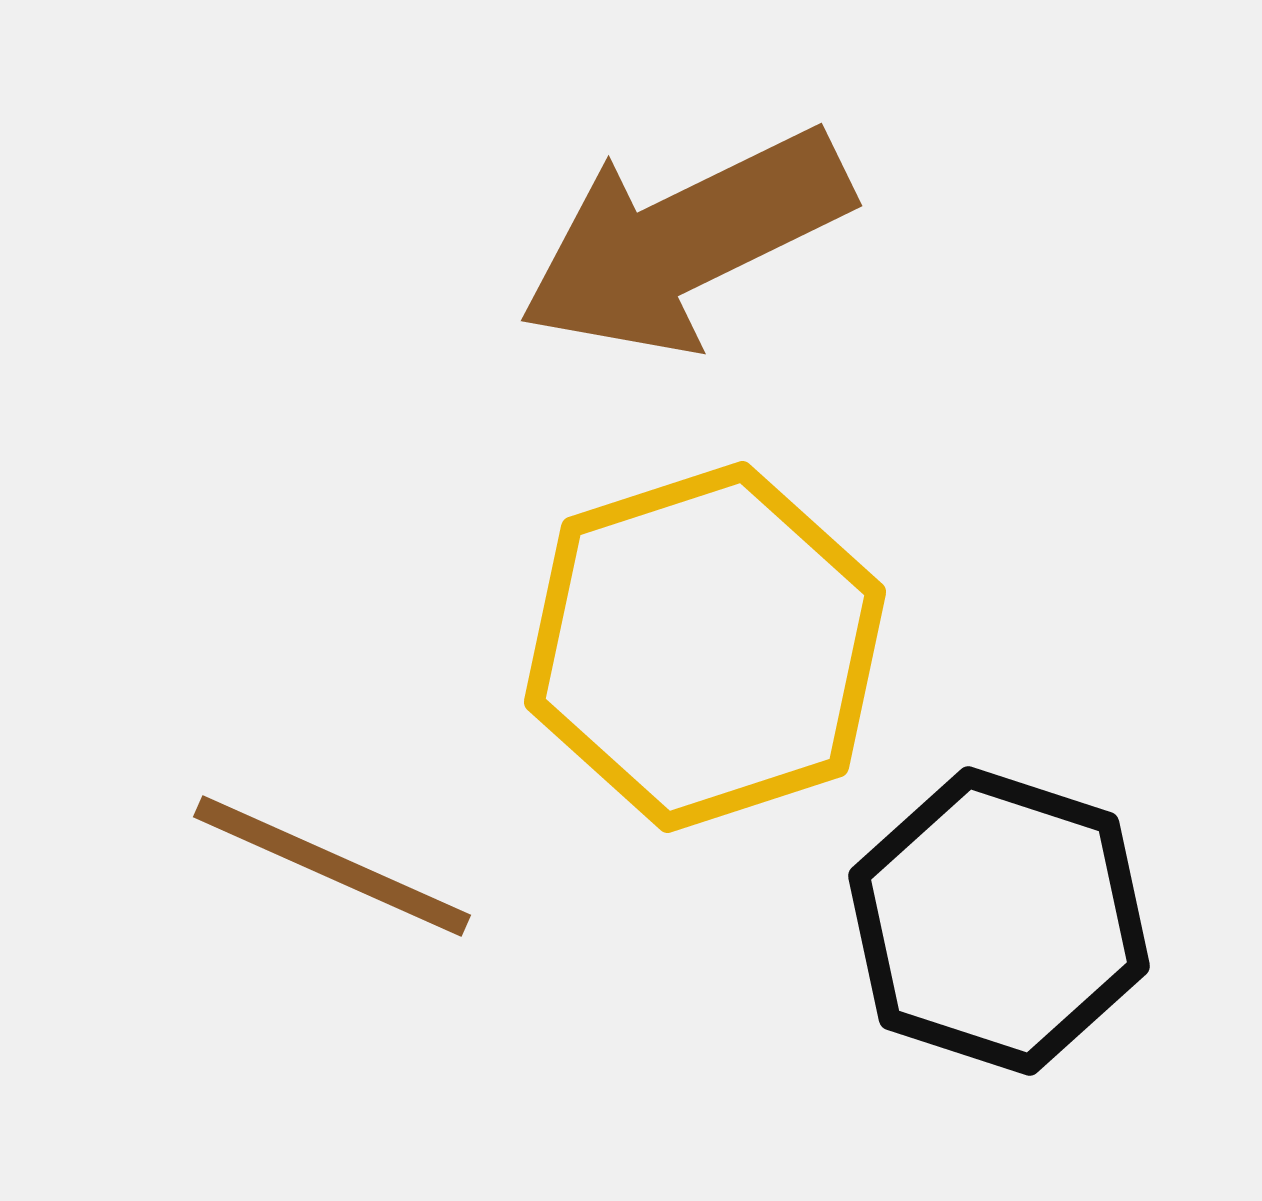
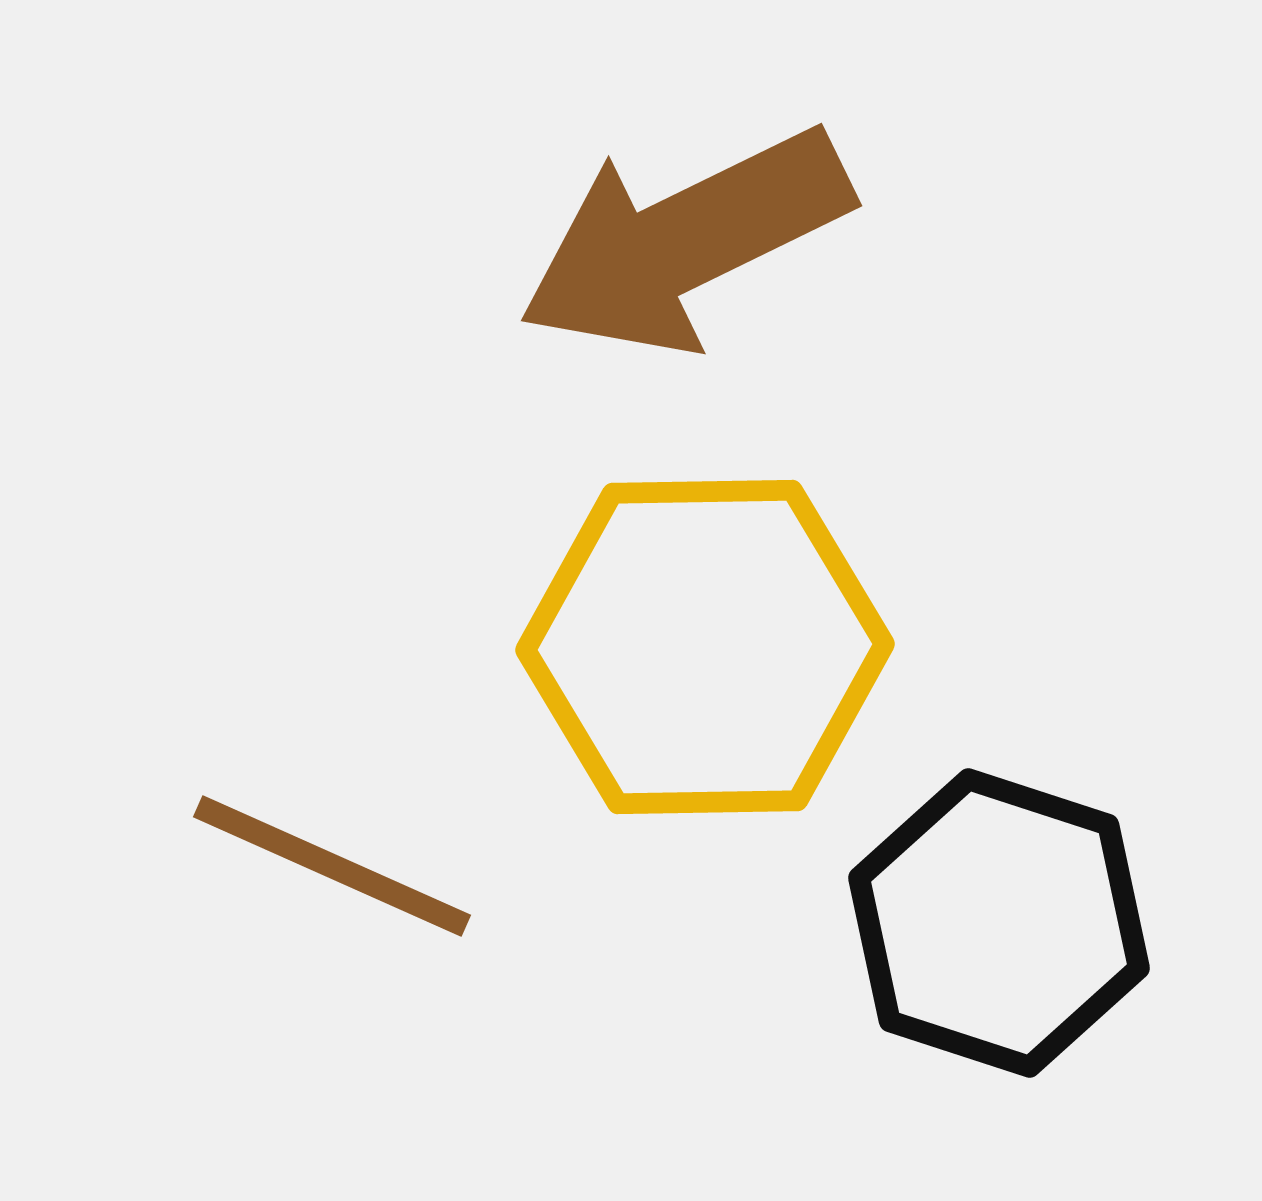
yellow hexagon: rotated 17 degrees clockwise
black hexagon: moved 2 px down
